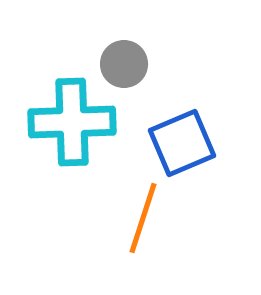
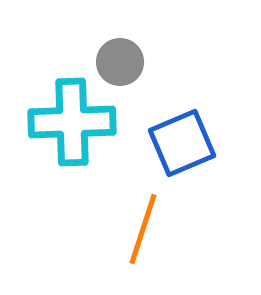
gray circle: moved 4 px left, 2 px up
orange line: moved 11 px down
